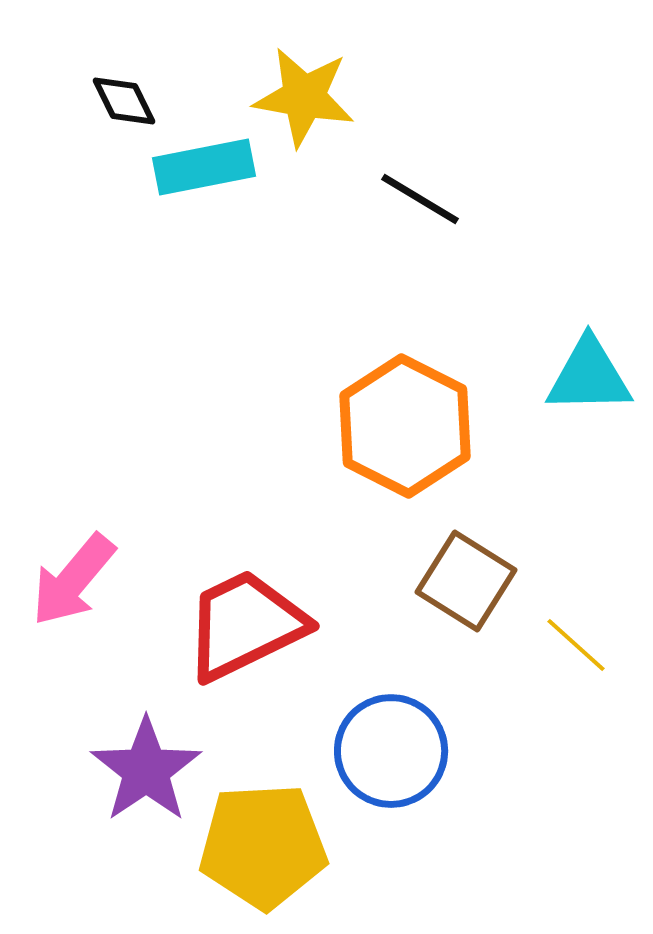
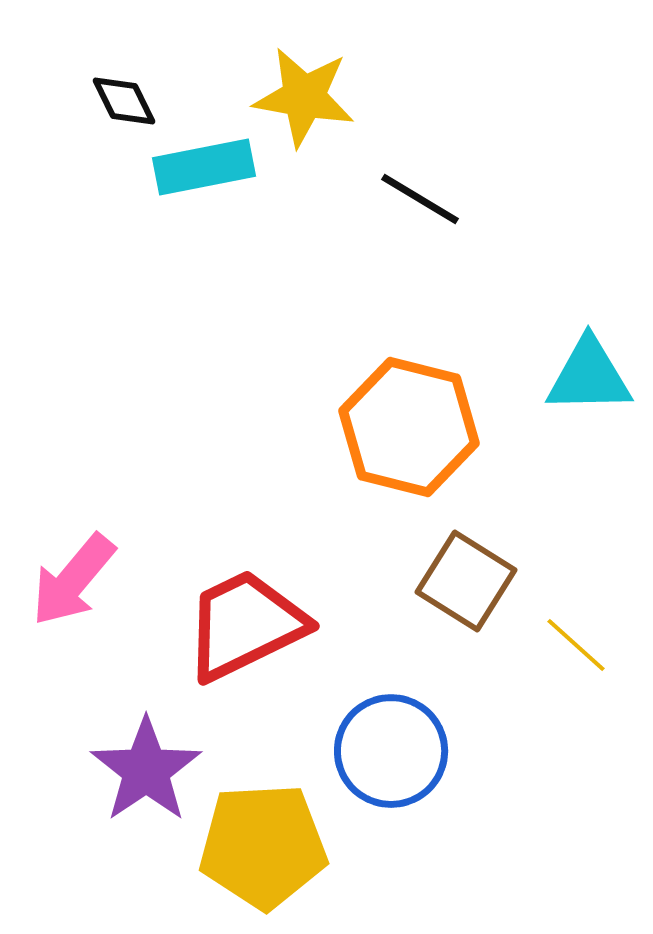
orange hexagon: moved 4 px right, 1 px down; rotated 13 degrees counterclockwise
